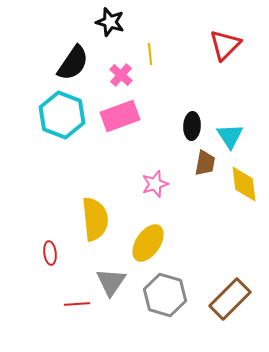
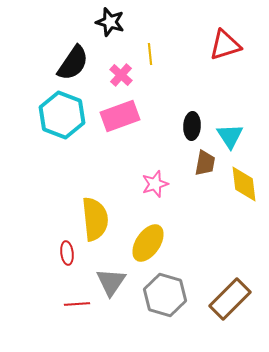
red triangle: rotated 28 degrees clockwise
red ellipse: moved 17 px right
